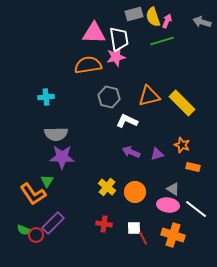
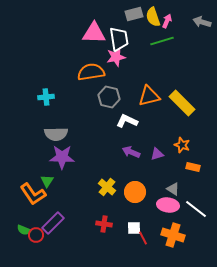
orange semicircle: moved 3 px right, 7 px down
